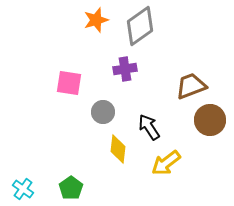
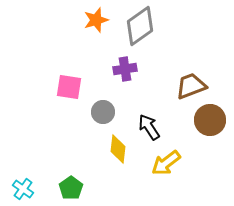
pink square: moved 4 px down
